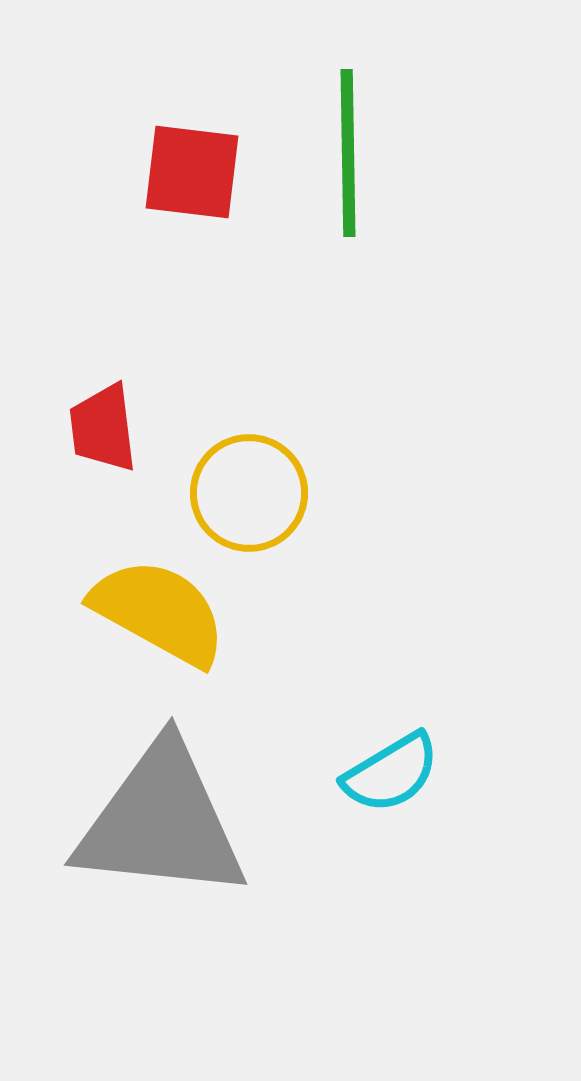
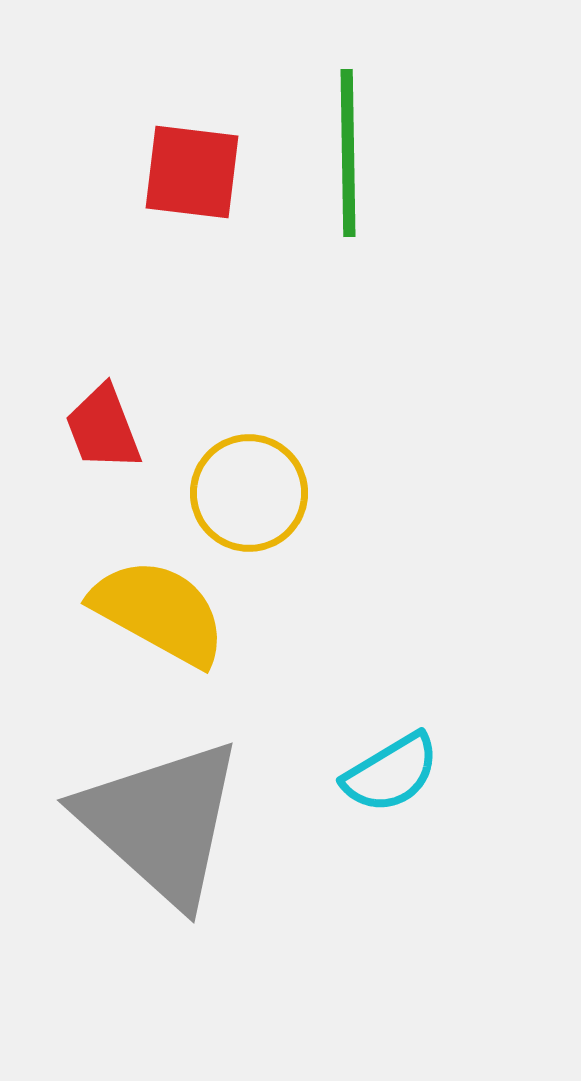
red trapezoid: rotated 14 degrees counterclockwise
gray triangle: rotated 36 degrees clockwise
